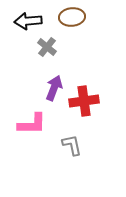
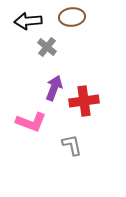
pink L-shape: moved 1 px left, 2 px up; rotated 20 degrees clockwise
